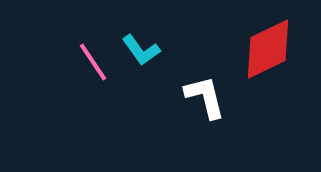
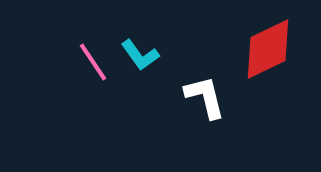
cyan L-shape: moved 1 px left, 5 px down
